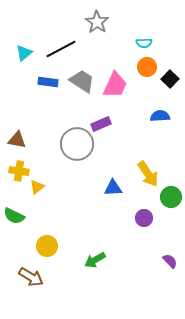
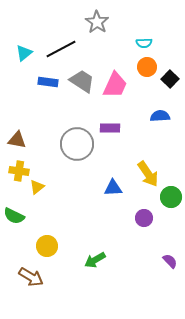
purple rectangle: moved 9 px right, 4 px down; rotated 24 degrees clockwise
